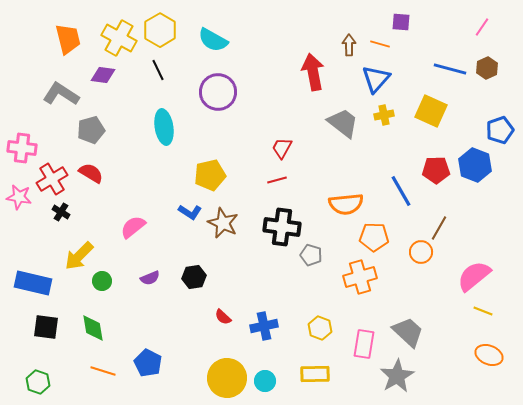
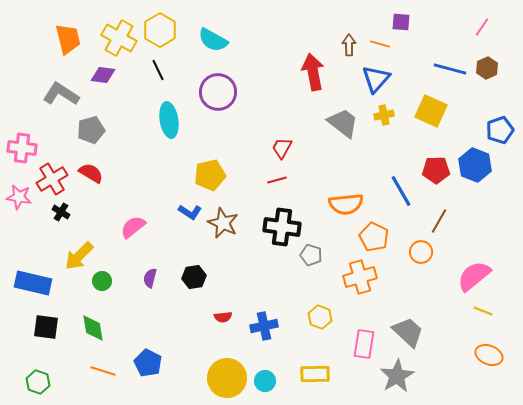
cyan ellipse at (164, 127): moved 5 px right, 7 px up
brown line at (439, 228): moved 7 px up
orange pentagon at (374, 237): rotated 24 degrees clockwise
purple semicircle at (150, 278): rotated 126 degrees clockwise
red semicircle at (223, 317): rotated 48 degrees counterclockwise
yellow hexagon at (320, 328): moved 11 px up
